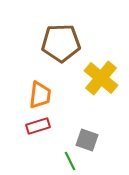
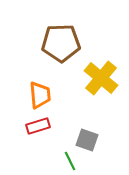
orange trapezoid: rotated 12 degrees counterclockwise
